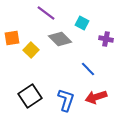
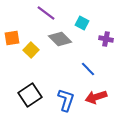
black square: moved 1 px up
